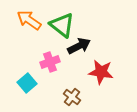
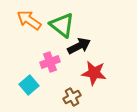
red star: moved 7 px left, 1 px down
cyan square: moved 2 px right, 2 px down
brown cross: rotated 24 degrees clockwise
